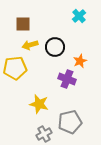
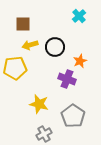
gray pentagon: moved 3 px right, 6 px up; rotated 25 degrees counterclockwise
